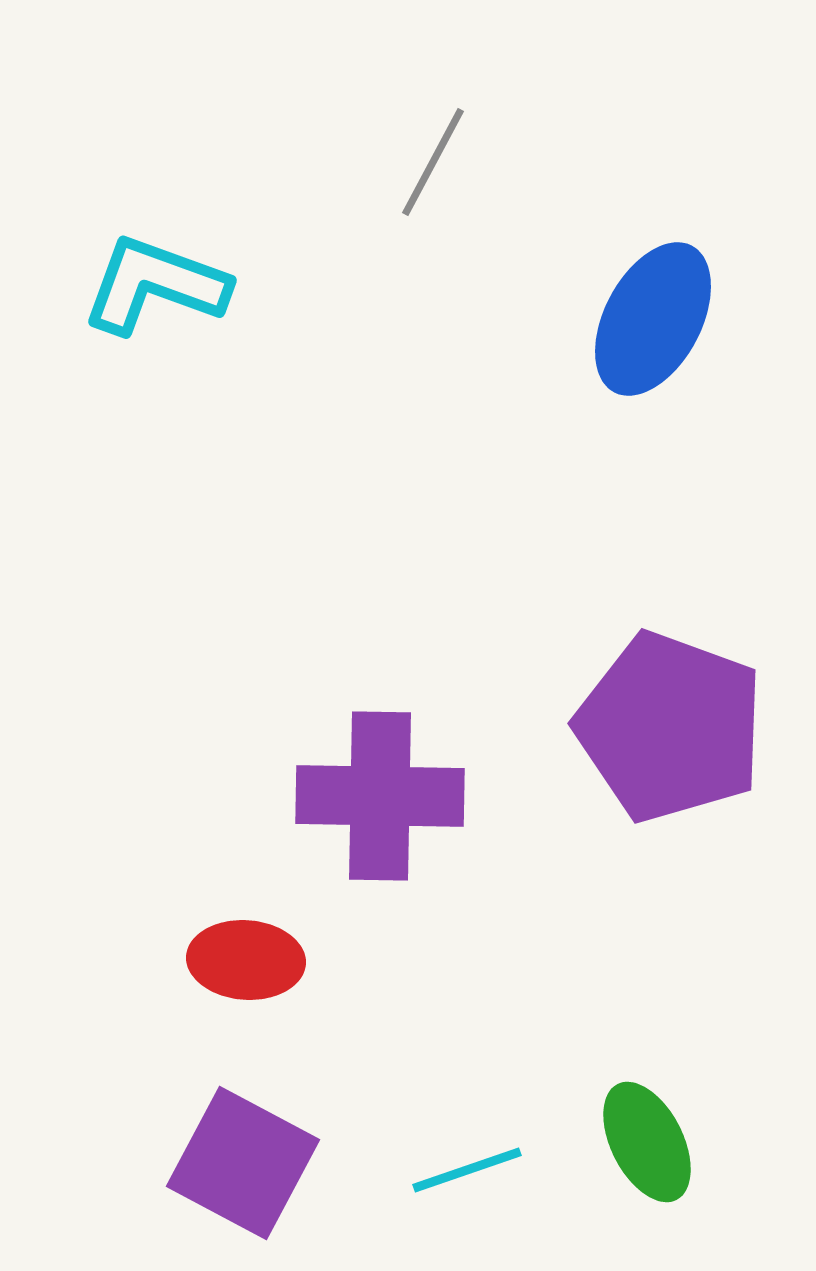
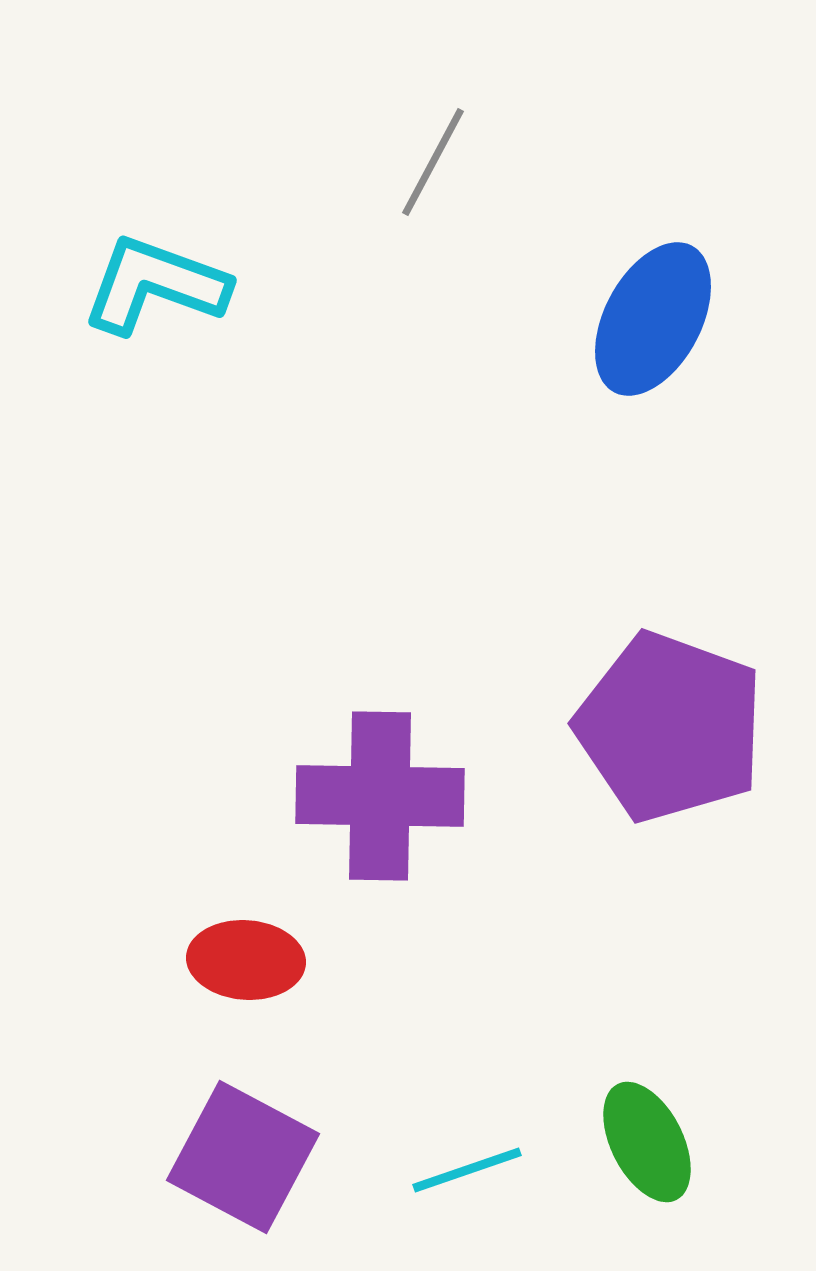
purple square: moved 6 px up
